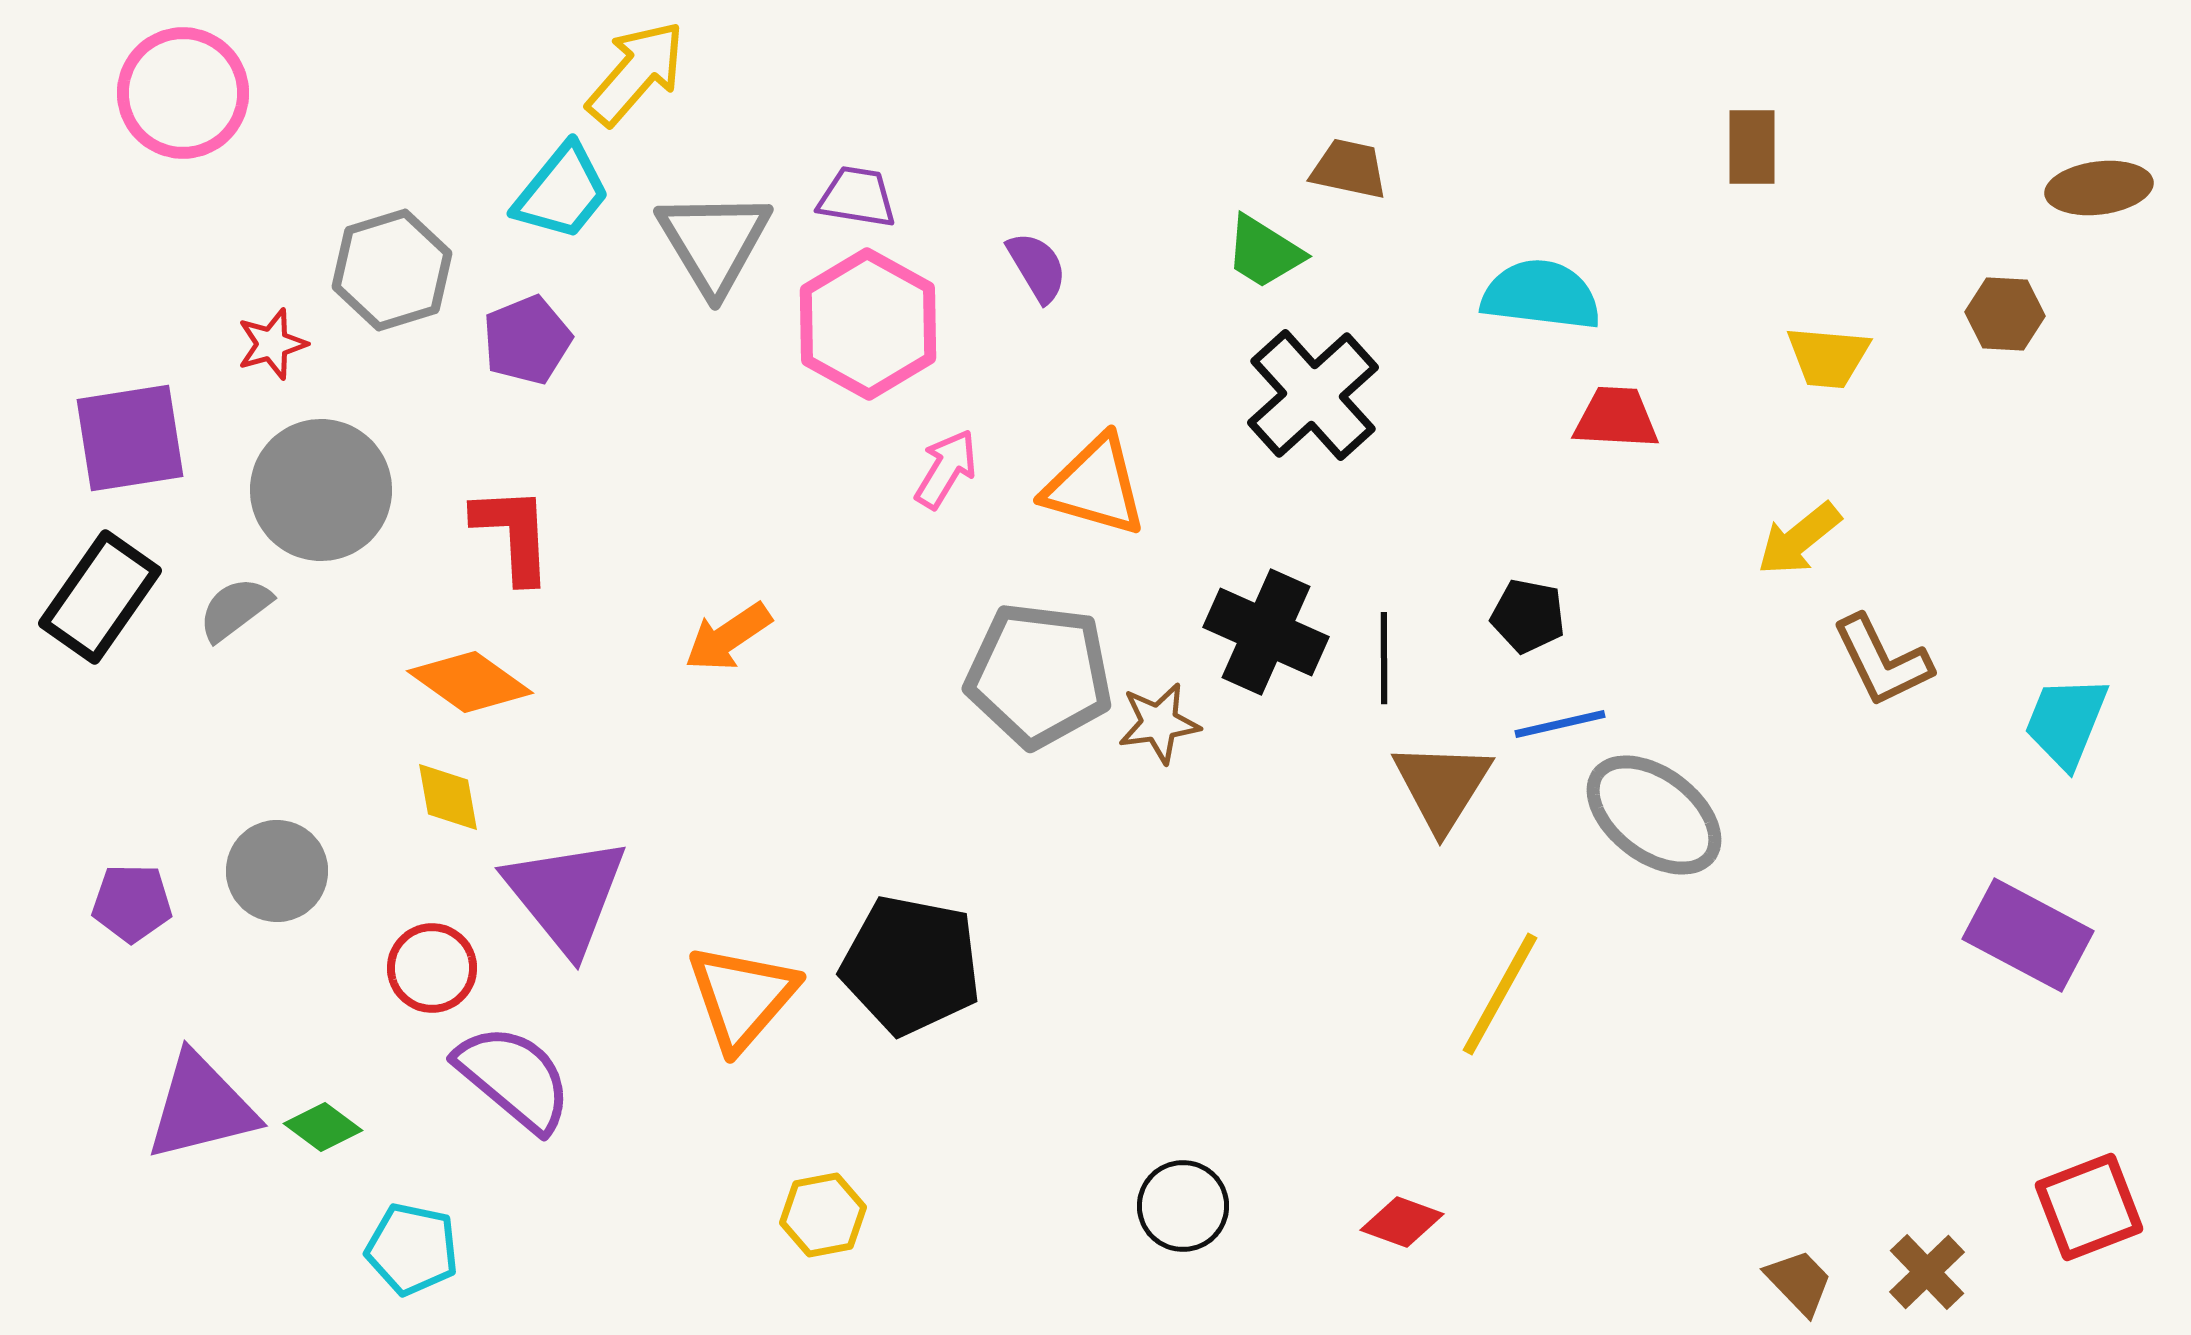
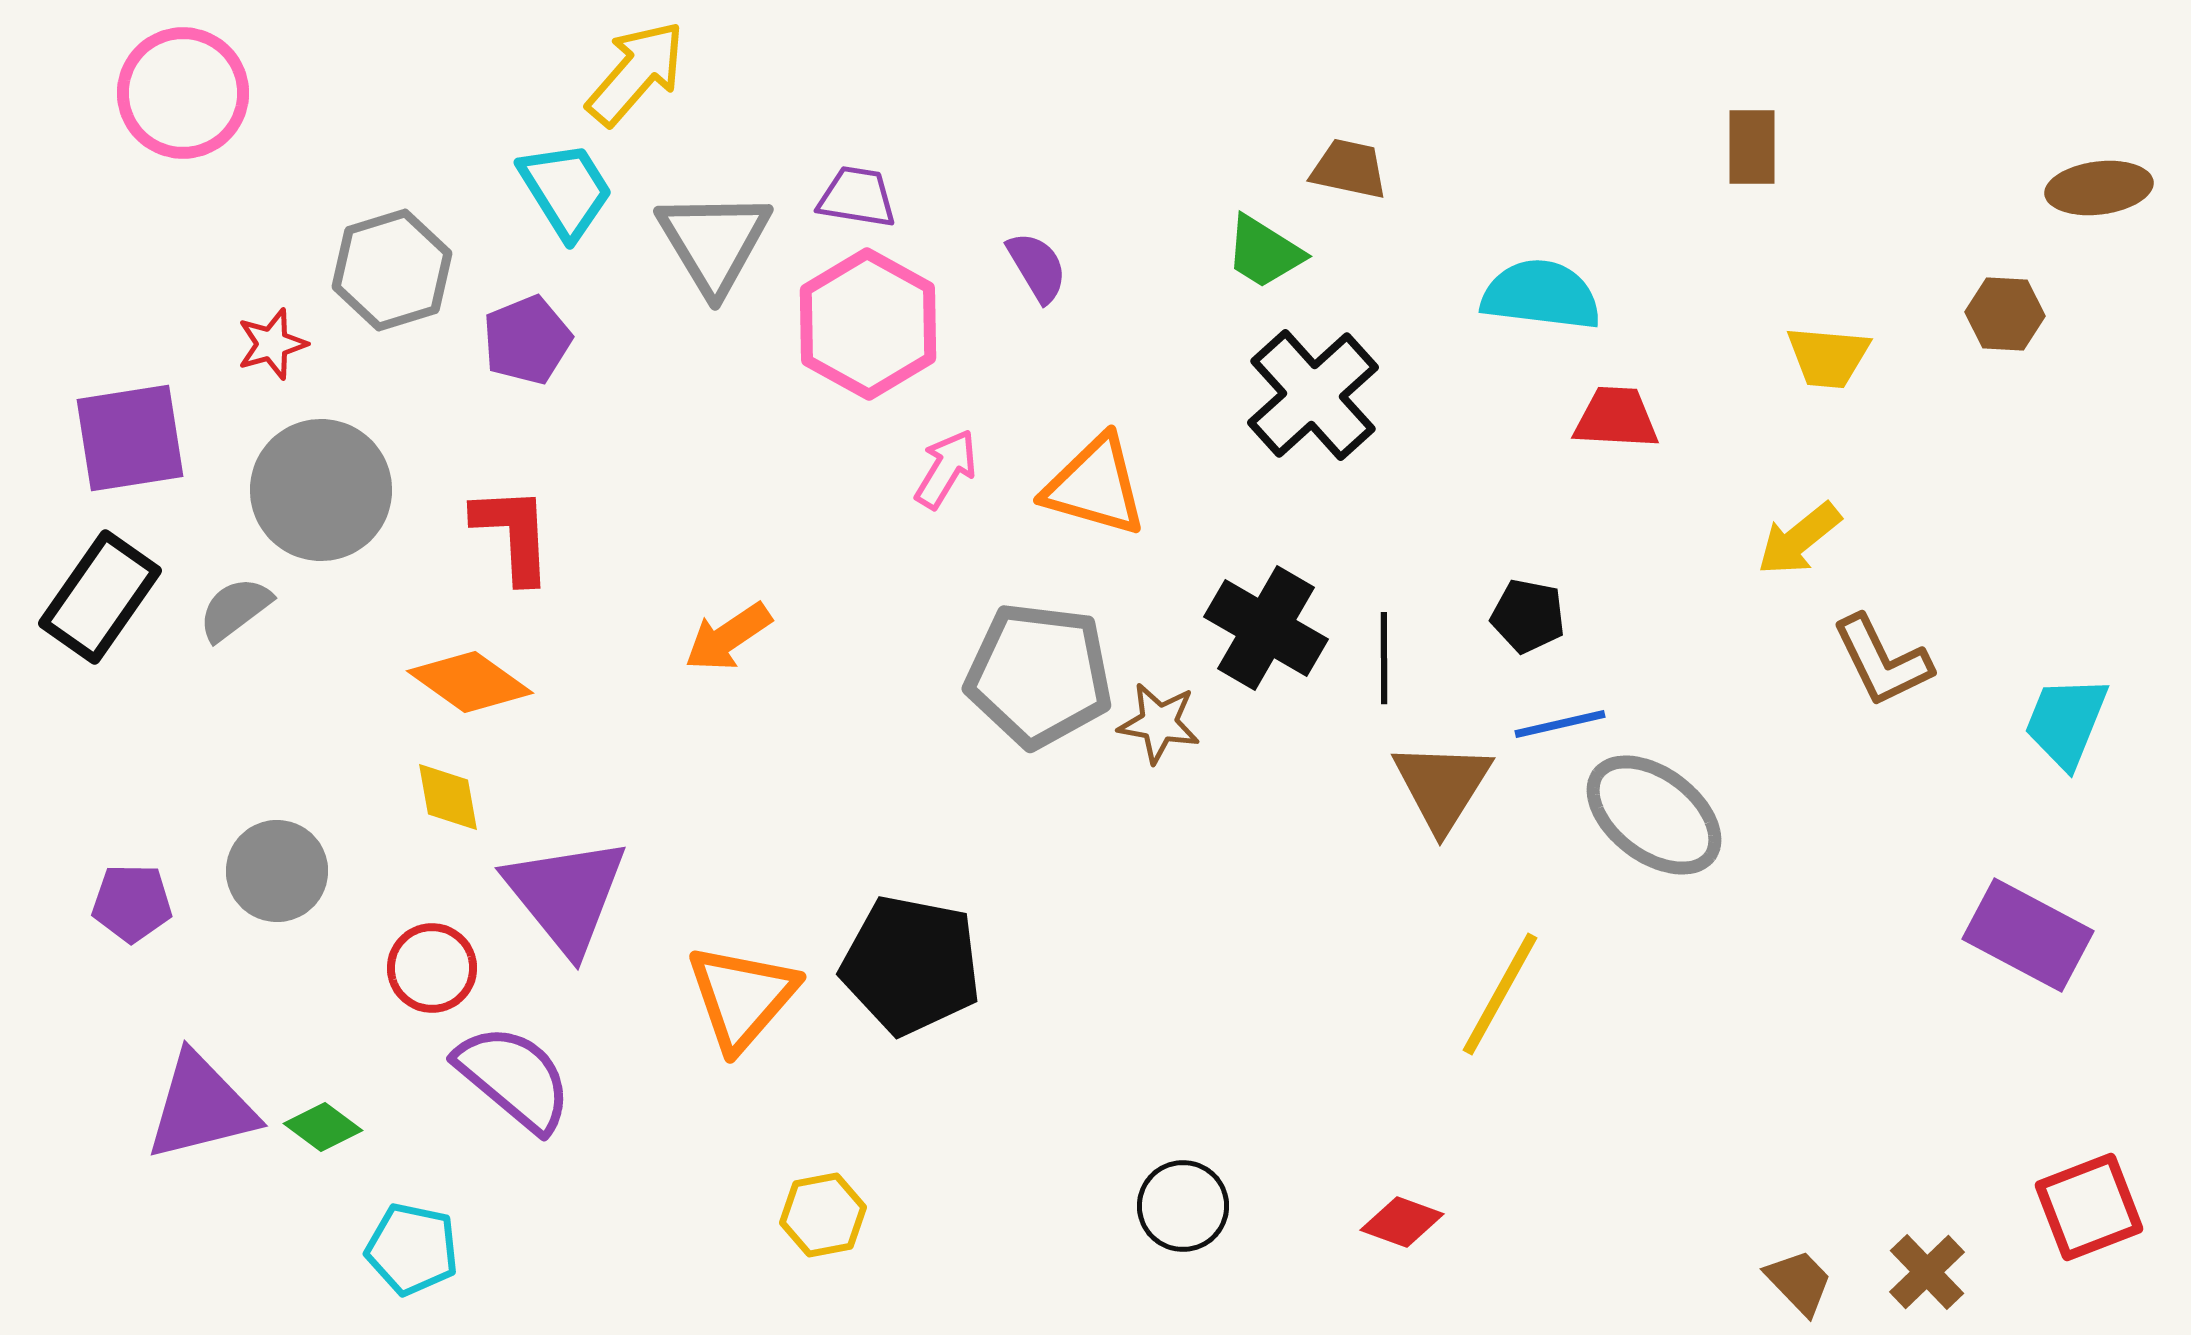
cyan trapezoid at (562, 192): moved 4 px right, 2 px up; rotated 71 degrees counterclockwise
black cross at (1266, 632): moved 4 px up; rotated 6 degrees clockwise
brown star at (1159, 723): rotated 18 degrees clockwise
